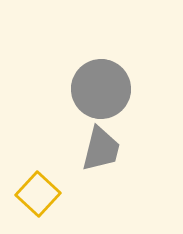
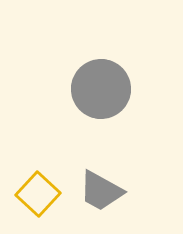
gray trapezoid: moved 42 px down; rotated 105 degrees clockwise
